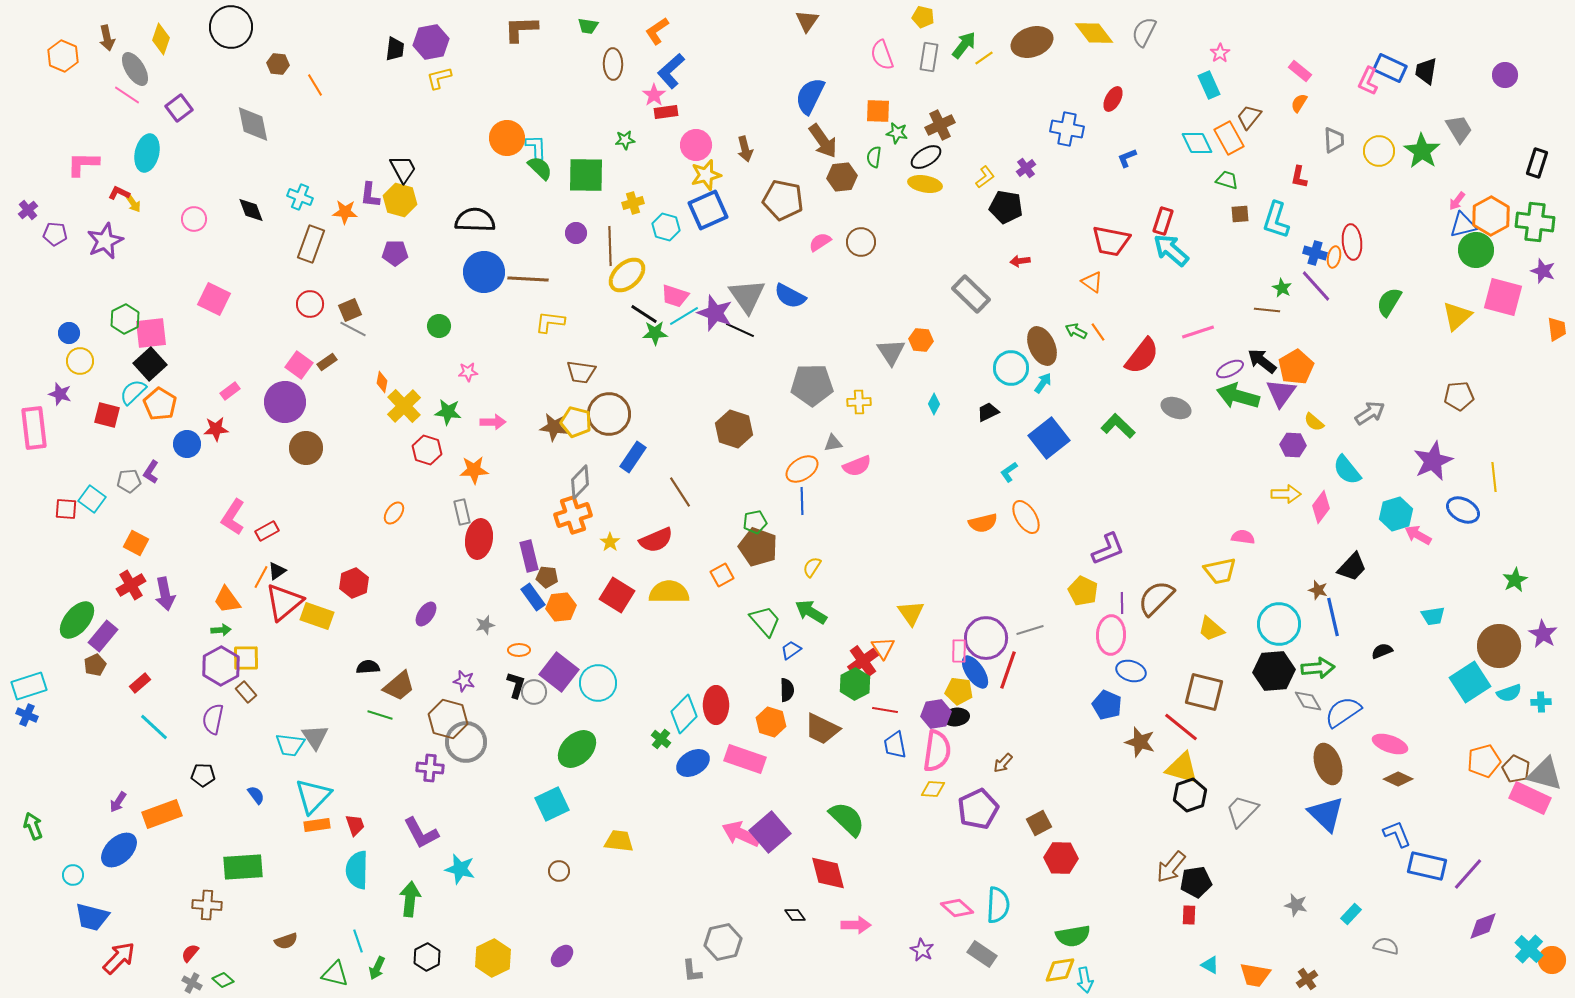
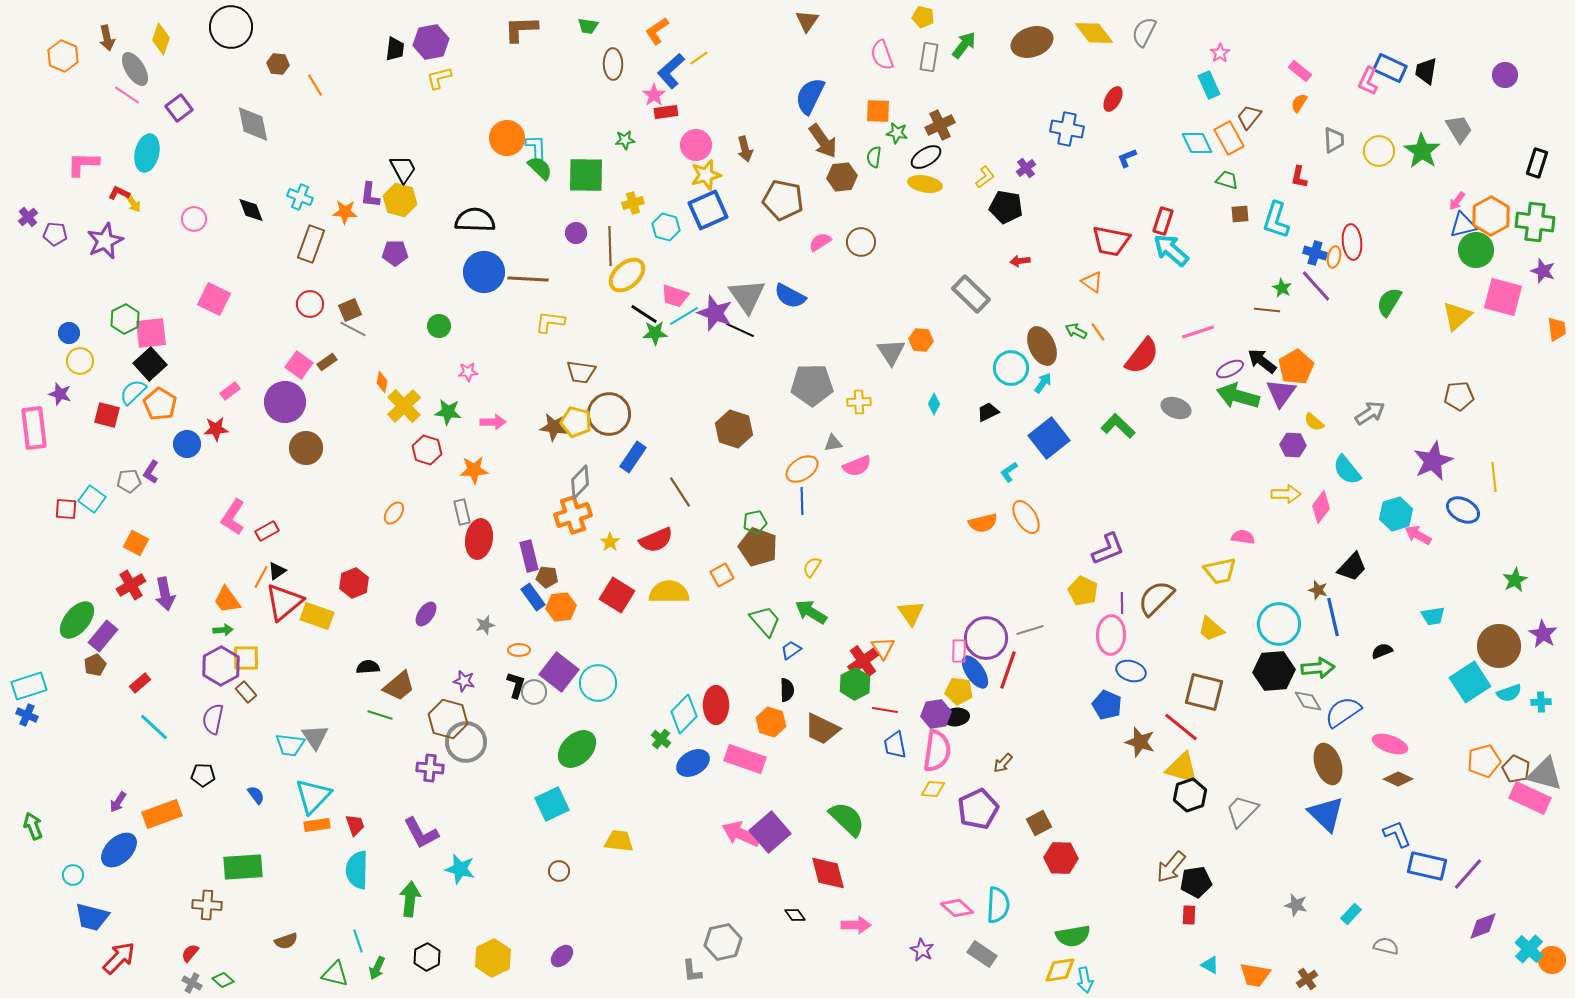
yellow line at (984, 58): moved 285 px left
purple cross at (28, 210): moved 7 px down
green arrow at (221, 630): moved 2 px right
